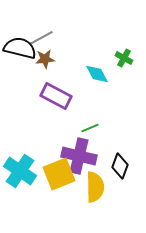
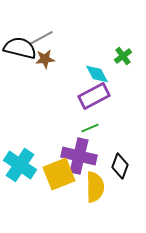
green cross: moved 1 px left, 2 px up; rotated 24 degrees clockwise
purple rectangle: moved 38 px right; rotated 56 degrees counterclockwise
cyan cross: moved 6 px up
